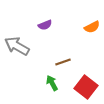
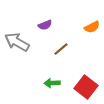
gray arrow: moved 4 px up
brown line: moved 2 px left, 13 px up; rotated 21 degrees counterclockwise
green arrow: rotated 63 degrees counterclockwise
